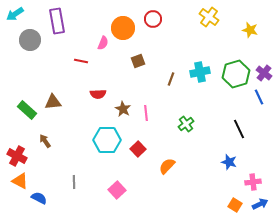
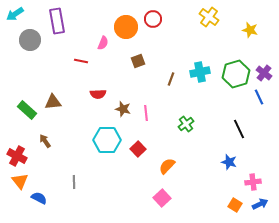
orange circle: moved 3 px right, 1 px up
brown star: rotated 14 degrees counterclockwise
orange triangle: rotated 24 degrees clockwise
pink square: moved 45 px right, 8 px down
